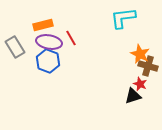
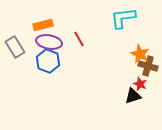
red line: moved 8 px right, 1 px down
